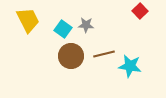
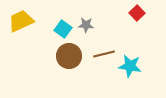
red square: moved 3 px left, 2 px down
yellow trapezoid: moved 7 px left, 1 px down; rotated 88 degrees counterclockwise
brown circle: moved 2 px left
